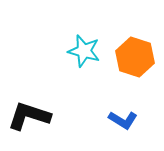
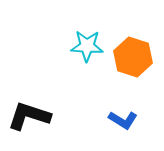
cyan star: moved 3 px right, 5 px up; rotated 12 degrees counterclockwise
orange hexagon: moved 2 px left
